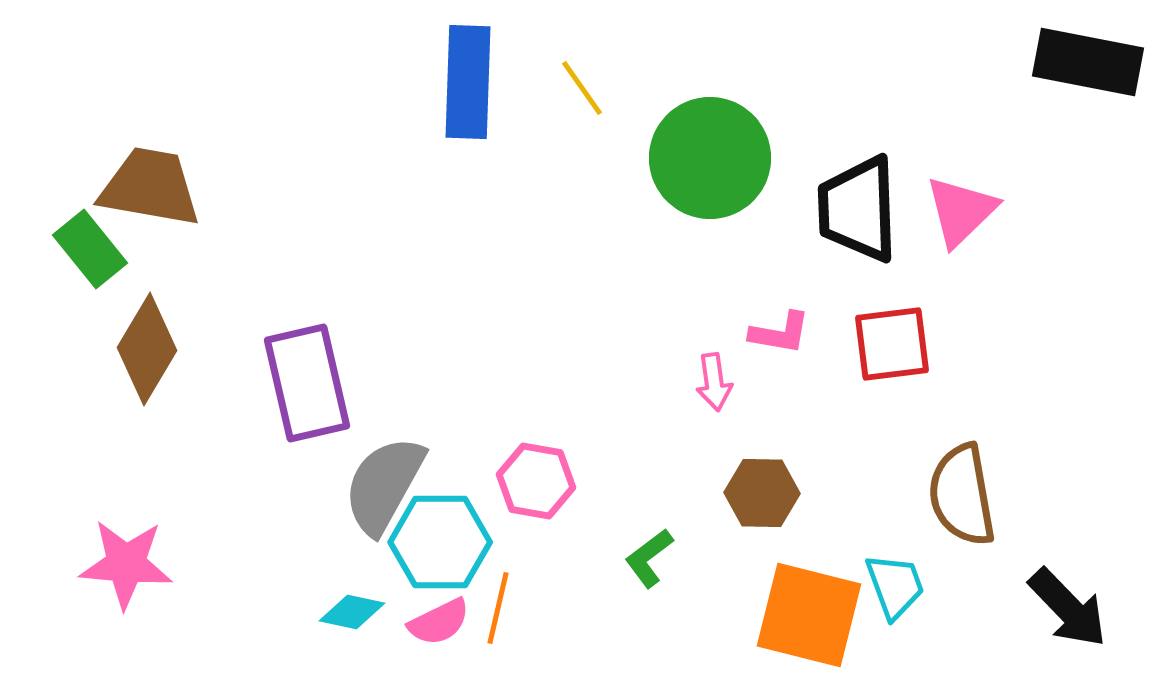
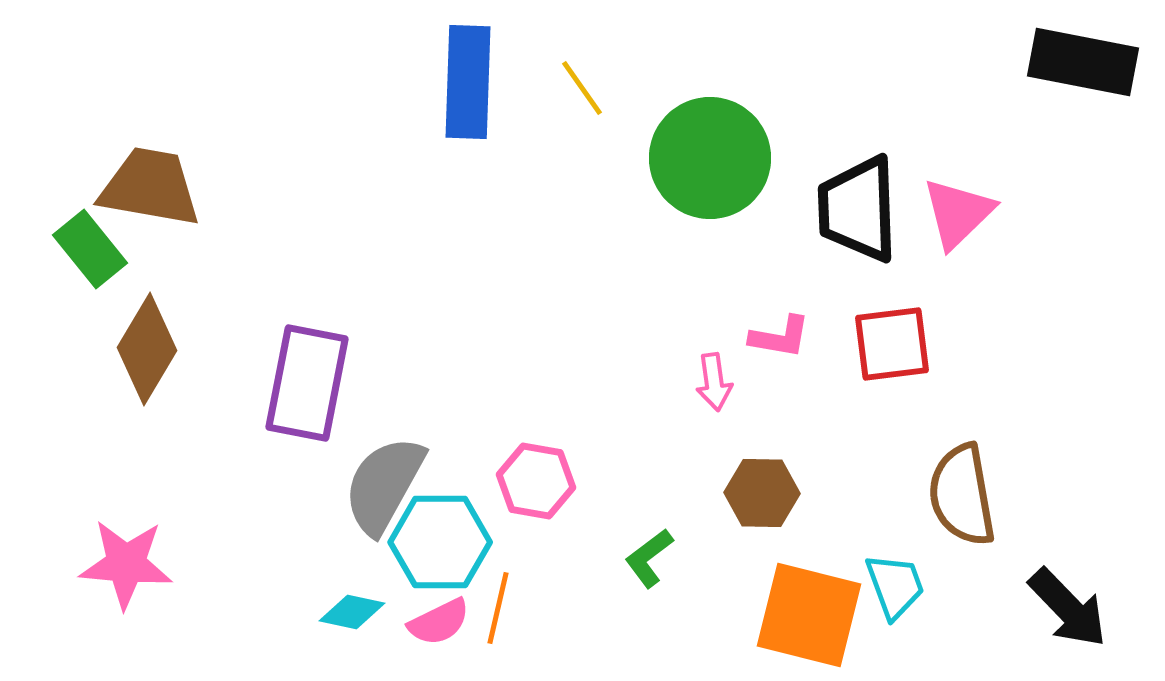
black rectangle: moved 5 px left
pink triangle: moved 3 px left, 2 px down
pink L-shape: moved 4 px down
purple rectangle: rotated 24 degrees clockwise
